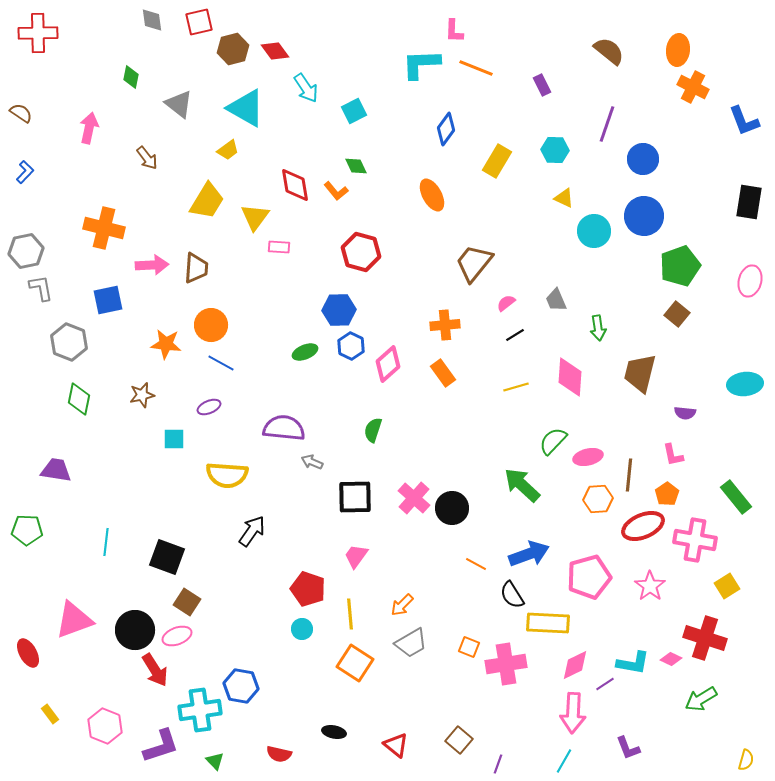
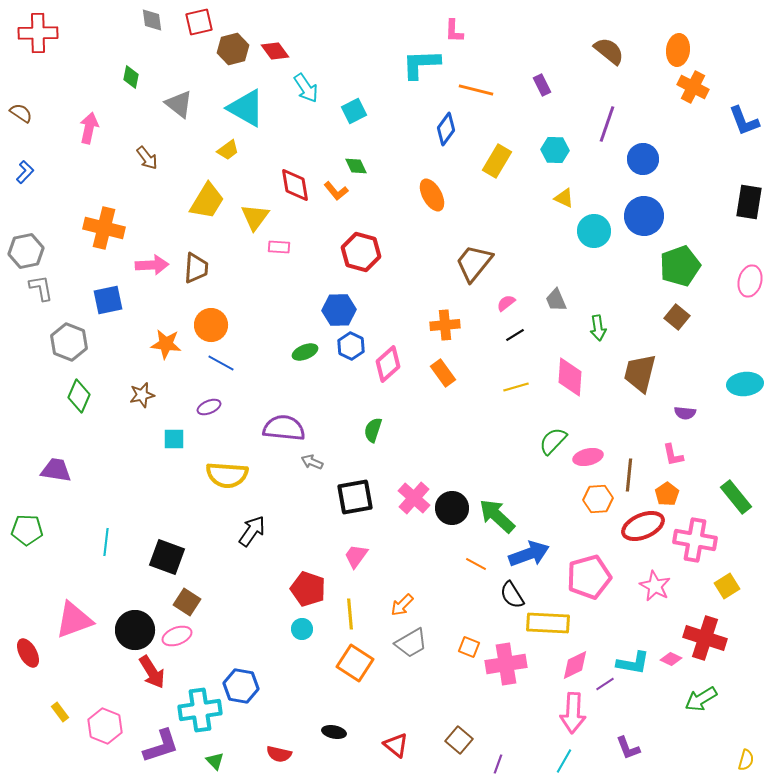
orange line at (476, 68): moved 22 px down; rotated 8 degrees counterclockwise
brown square at (677, 314): moved 3 px down
green diamond at (79, 399): moved 3 px up; rotated 12 degrees clockwise
green arrow at (522, 485): moved 25 px left, 31 px down
black square at (355, 497): rotated 9 degrees counterclockwise
pink star at (650, 586): moved 5 px right; rotated 8 degrees counterclockwise
red arrow at (155, 670): moved 3 px left, 2 px down
yellow rectangle at (50, 714): moved 10 px right, 2 px up
